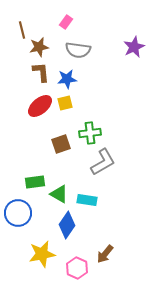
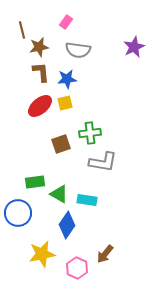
gray L-shape: rotated 40 degrees clockwise
